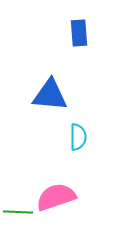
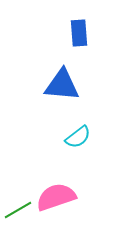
blue triangle: moved 12 px right, 10 px up
cyan semicircle: rotated 52 degrees clockwise
green line: moved 2 px up; rotated 32 degrees counterclockwise
